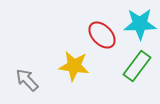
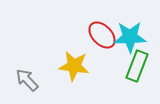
cyan star: moved 10 px left, 13 px down
green rectangle: rotated 16 degrees counterclockwise
